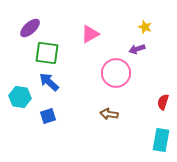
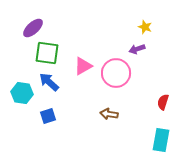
purple ellipse: moved 3 px right
pink triangle: moved 7 px left, 32 px down
cyan hexagon: moved 2 px right, 4 px up
